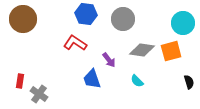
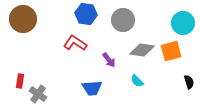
gray circle: moved 1 px down
blue trapezoid: moved 9 px down; rotated 75 degrees counterclockwise
gray cross: moved 1 px left
